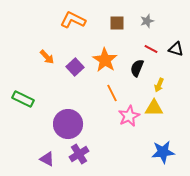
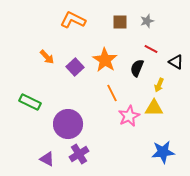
brown square: moved 3 px right, 1 px up
black triangle: moved 13 px down; rotated 14 degrees clockwise
green rectangle: moved 7 px right, 3 px down
